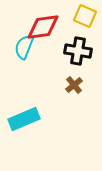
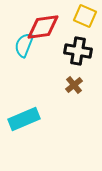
cyan semicircle: moved 2 px up
